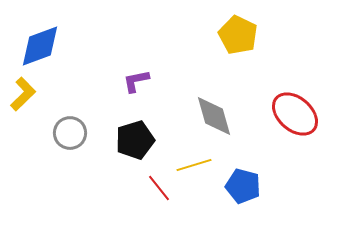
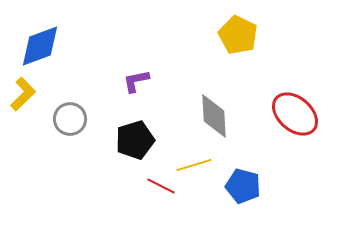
gray diamond: rotated 12 degrees clockwise
gray circle: moved 14 px up
red line: moved 2 px right, 2 px up; rotated 24 degrees counterclockwise
